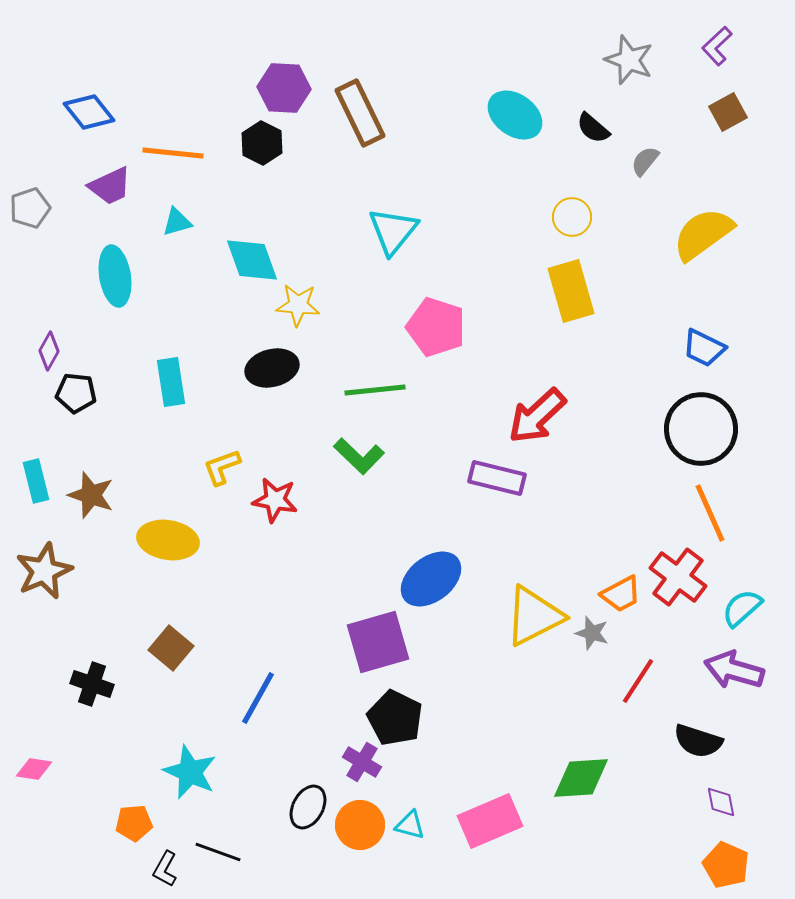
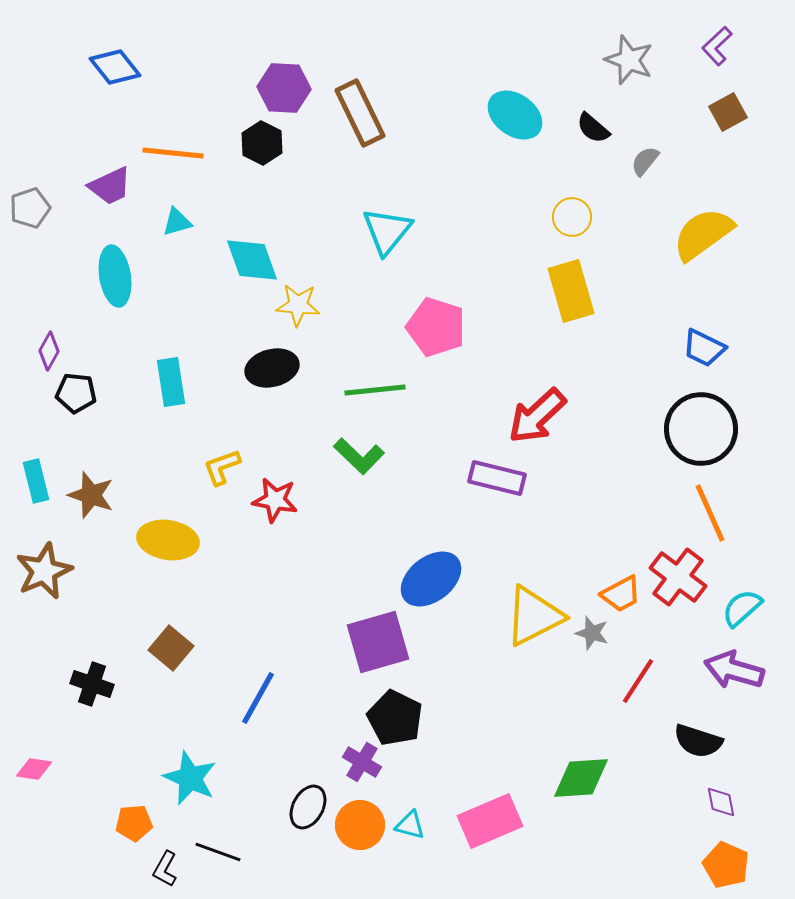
blue diamond at (89, 112): moved 26 px right, 45 px up
cyan triangle at (393, 231): moved 6 px left
cyan star at (190, 772): moved 6 px down
